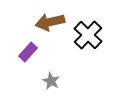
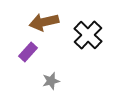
brown arrow: moved 6 px left
gray star: rotated 30 degrees clockwise
